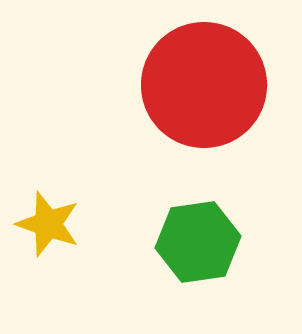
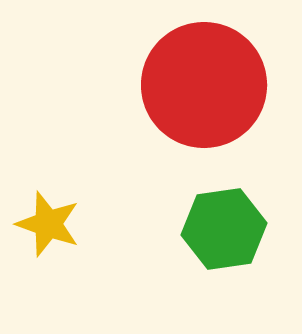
green hexagon: moved 26 px right, 13 px up
